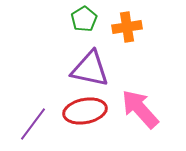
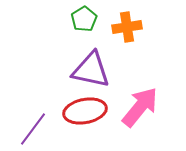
purple triangle: moved 1 px right, 1 px down
pink arrow: moved 2 px up; rotated 81 degrees clockwise
purple line: moved 5 px down
